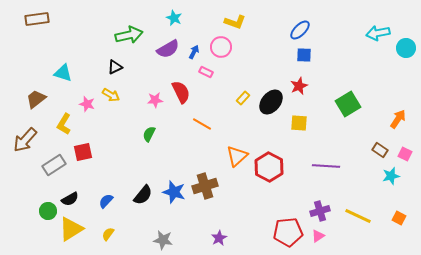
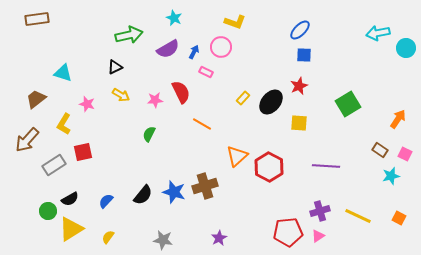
yellow arrow at (111, 95): moved 10 px right
brown arrow at (25, 140): moved 2 px right
yellow semicircle at (108, 234): moved 3 px down
